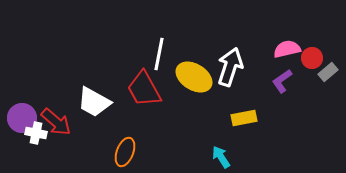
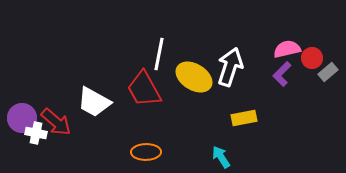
purple L-shape: moved 7 px up; rotated 10 degrees counterclockwise
orange ellipse: moved 21 px right; rotated 68 degrees clockwise
